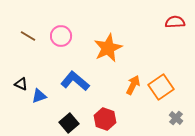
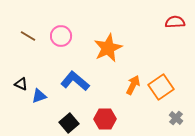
red hexagon: rotated 20 degrees counterclockwise
